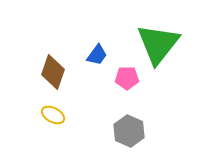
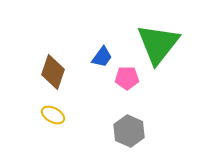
blue trapezoid: moved 5 px right, 2 px down
